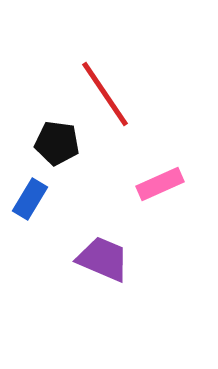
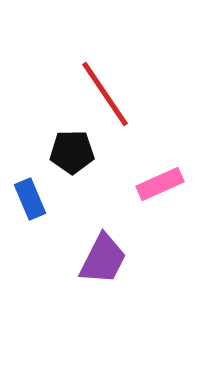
black pentagon: moved 15 px right, 9 px down; rotated 9 degrees counterclockwise
blue rectangle: rotated 54 degrees counterclockwise
purple trapezoid: rotated 94 degrees clockwise
